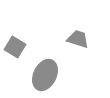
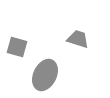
gray square: moved 2 px right; rotated 15 degrees counterclockwise
